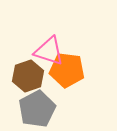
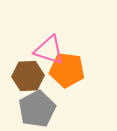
pink triangle: moved 1 px up
brown hexagon: rotated 16 degrees clockwise
